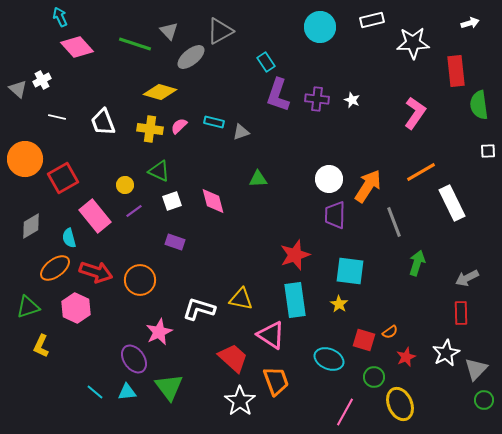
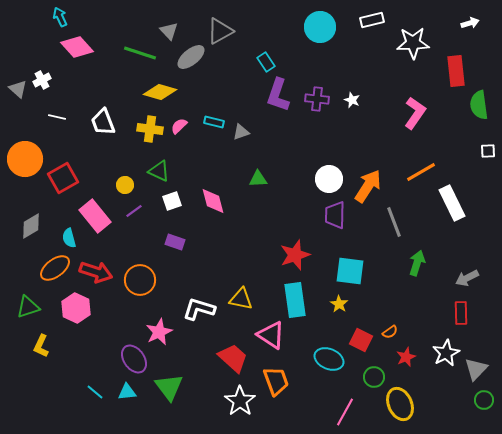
green line at (135, 44): moved 5 px right, 9 px down
red square at (364, 340): moved 3 px left; rotated 10 degrees clockwise
